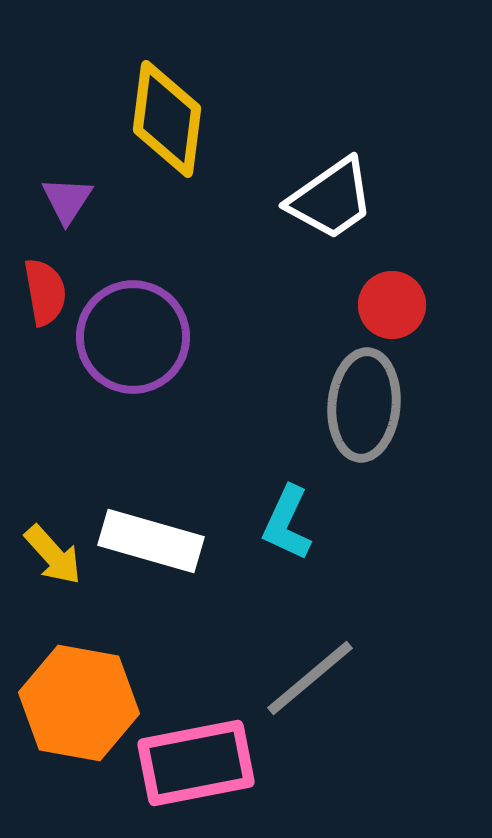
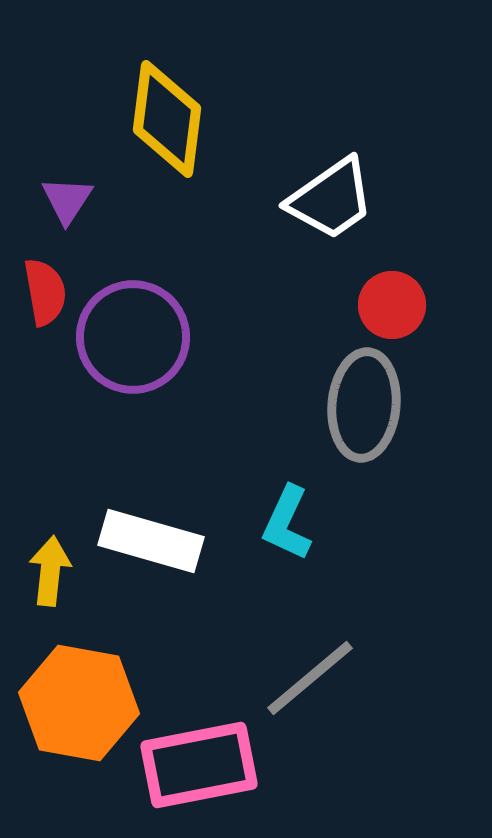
yellow arrow: moved 3 px left, 16 px down; rotated 132 degrees counterclockwise
pink rectangle: moved 3 px right, 2 px down
